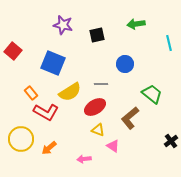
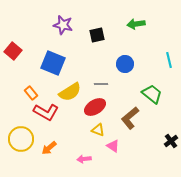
cyan line: moved 17 px down
